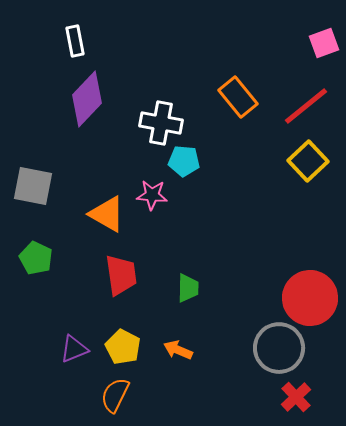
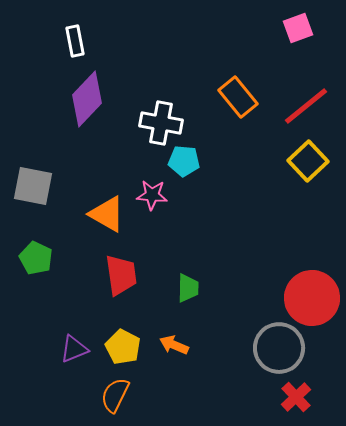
pink square: moved 26 px left, 15 px up
red circle: moved 2 px right
orange arrow: moved 4 px left, 5 px up
